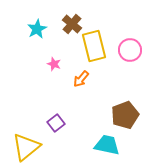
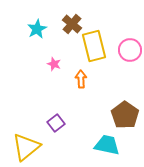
orange arrow: rotated 138 degrees clockwise
brown pentagon: rotated 16 degrees counterclockwise
